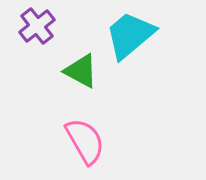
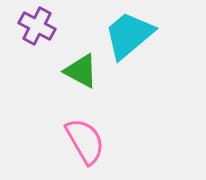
purple cross: rotated 24 degrees counterclockwise
cyan trapezoid: moved 1 px left
